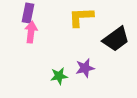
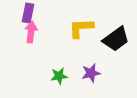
yellow L-shape: moved 11 px down
purple star: moved 6 px right, 5 px down
